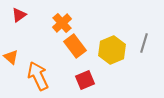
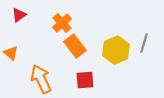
yellow hexagon: moved 4 px right
orange triangle: moved 4 px up
orange arrow: moved 3 px right, 3 px down
red square: rotated 18 degrees clockwise
